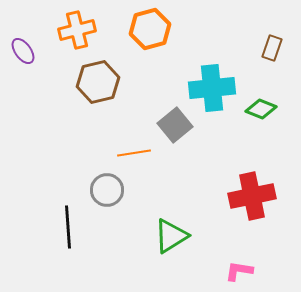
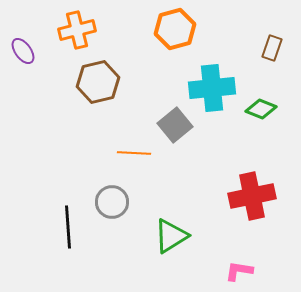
orange hexagon: moved 25 px right
orange line: rotated 12 degrees clockwise
gray circle: moved 5 px right, 12 px down
